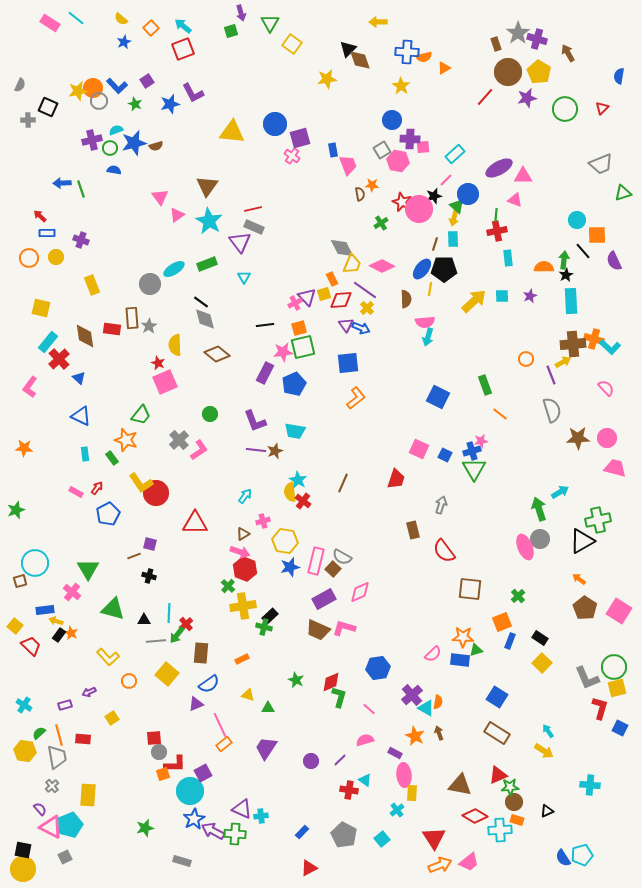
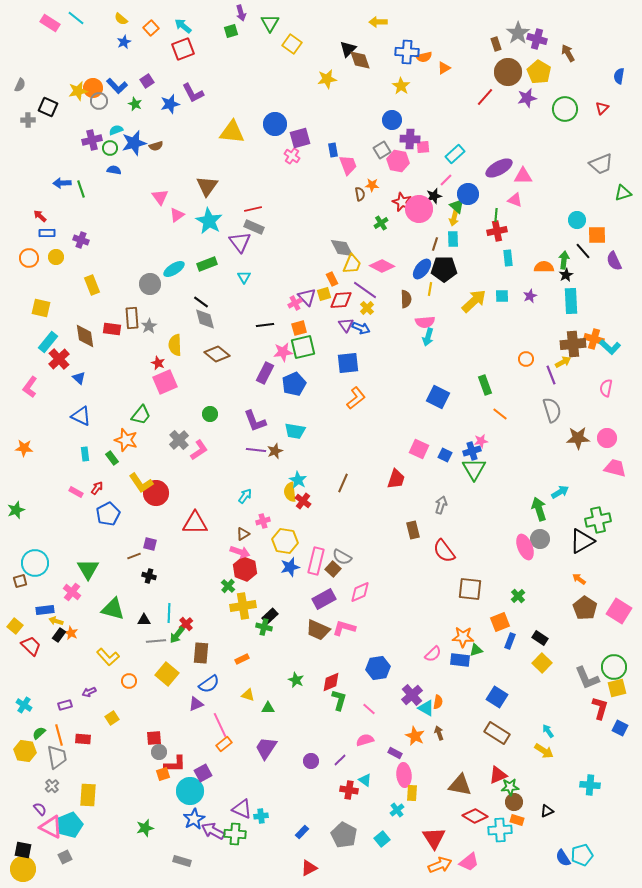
pink semicircle at (606, 388): rotated 126 degrees counterclockwise
orange square at (502, 622): moved 2 px left
green L-shape at (339, 697): moved 3 px down
